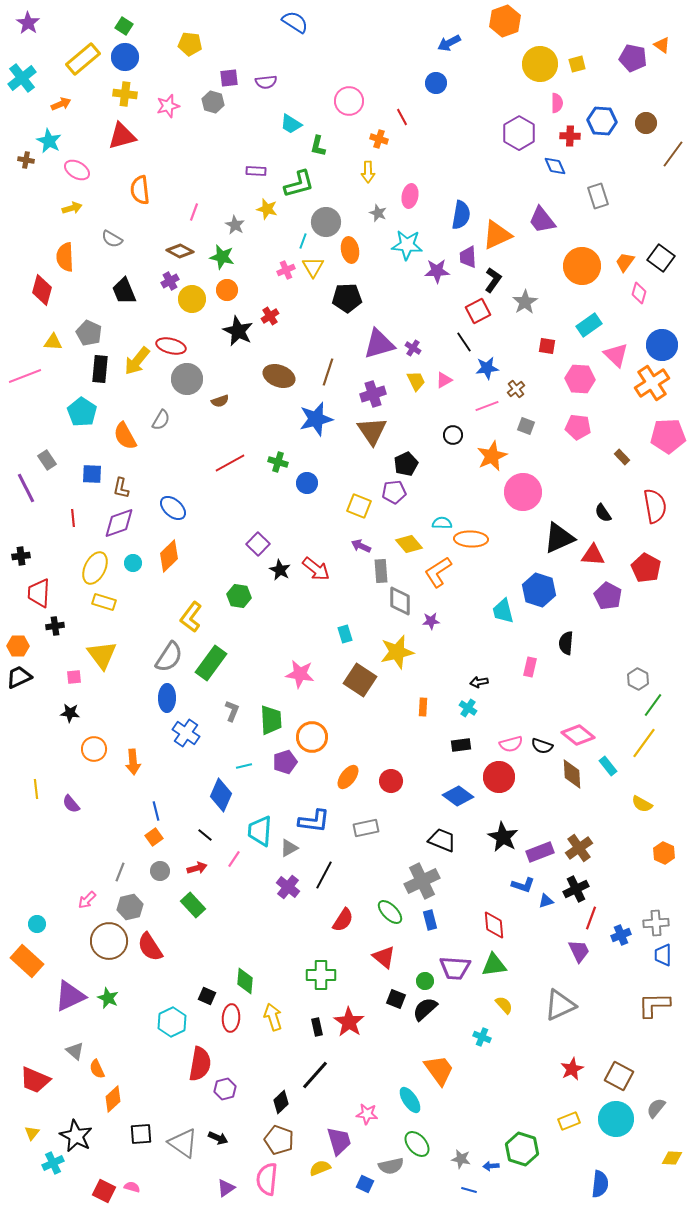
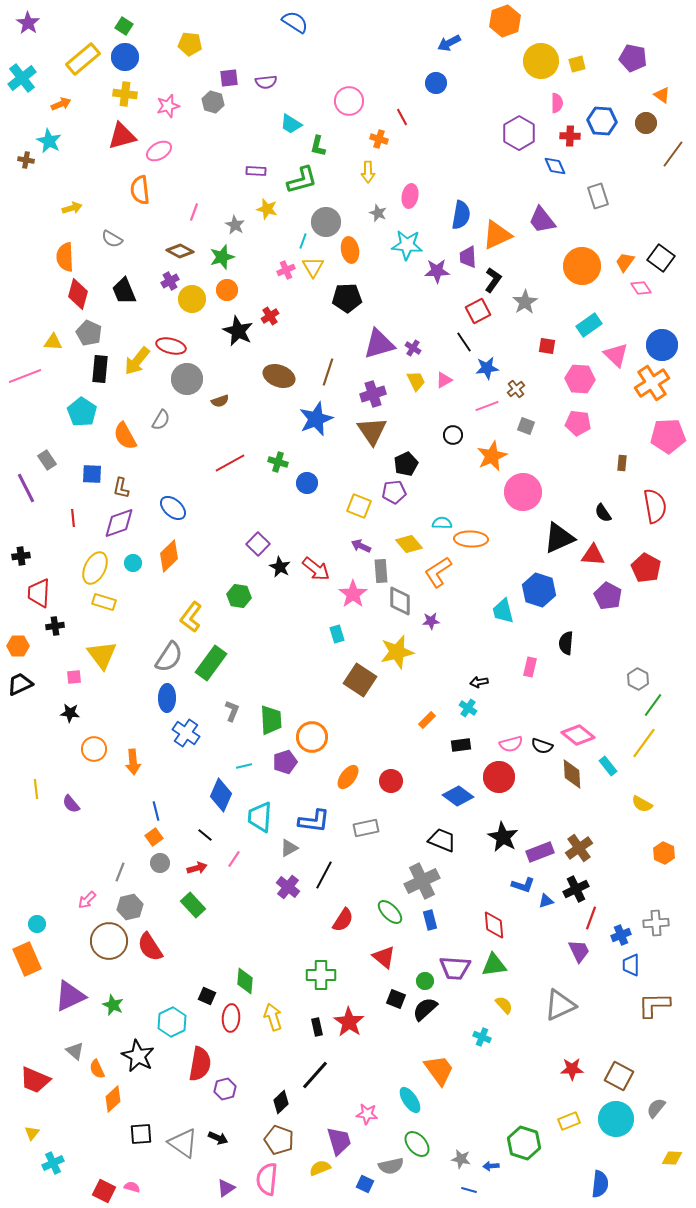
orange triangle at (662, 45): moved 50 px down
yellow circle at (540, 64): moved 1 px right, 3 px up
pink ellipse at (77, 170): moved 82 px right, 19 px up; rotated 60 degrees counterclockwise
green L-shape at (299, 184): moved 3 px right, 4 px up
green star at (222, 257): rotated 30 degrees counterclockwise
red diamond at (42, 290): moved 36 px right, 4 px down
pink diamond at (639, 293): moved 2 px right, 5 px up; rotated 50 degrees counterclockwise
blue star at (316, 419): rotated 8 degrees counterclockwise
pink pentagon at (578, 427): moved 4 px up
brown rectangle at (622, 457): moved 6 px down; rotated 49 degrees clockwise
black star at (280, 570): moved 3 px up
cyan rectangle at (345, 634): moved 8 px left
pink star at (300, 674): moved 53 px right, 80 px up; rotated 28 degrees clockwise
black trapezoid at (19, 677): moved 1 px right, 7 px down
orange rectangle at (423, 707): moved 4 px right, 13 px down; rotated 42 degrees clockwise
cyan trapezoid at (260, 831): moved 14 px up
gray circle at (160, 871): moved 8 px up
blue trapezoid at (663, 955): moved 32 px left, 10 px down
orange rectangle at (27, 961): moved 2 px up; rotated 24 degrees clockwise
green star at (108, 998): moved 5 px right, 7 px down
red star at (572, 1069): rotated 25 degrees clockwise
black star at (76, 1136): moved 62 px right, 80 px up
green hexagon at (522, 1149): moved 2 px right, 6 px up
